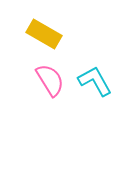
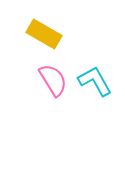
pink semicircle: moved 3 px right
